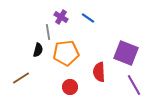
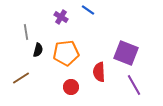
blue line: moved 8 px up
gray line: moved 22 px left
red circle: moved 1 px right
